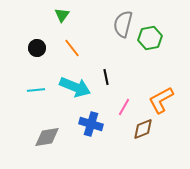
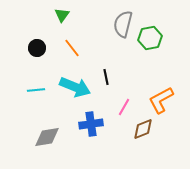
blue cross: rotated 25 degrees counterclockwise
